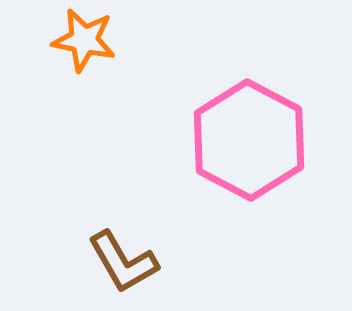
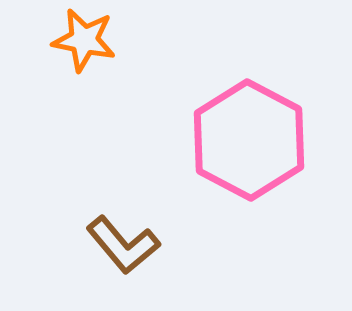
brown L-shape: moved 17 px up; rotated 10 degrees counterclockwise
